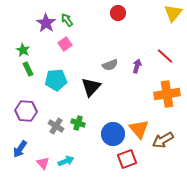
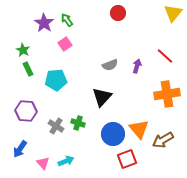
purple star: moved 2 px left
black triangle: moved 11 px right, 10 px down
